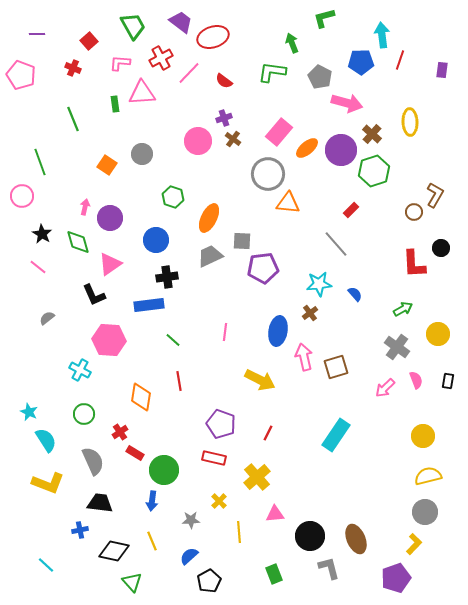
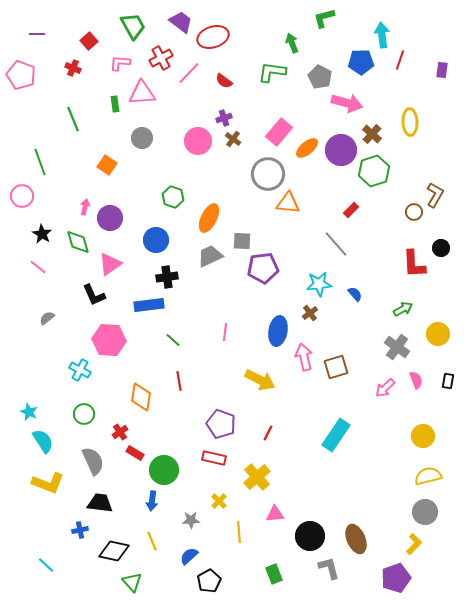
gray circle at (142, 154): moved 16 px up
cyan semicircle at (46, 440): moved 3 px left, 1 px down
